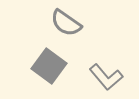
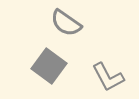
gray L-shape: moved 2 px right; rotated 12 degrees clockwise
